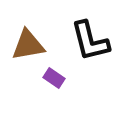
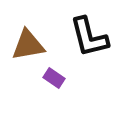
black L-shape: moved 1 px left, 4 px up
